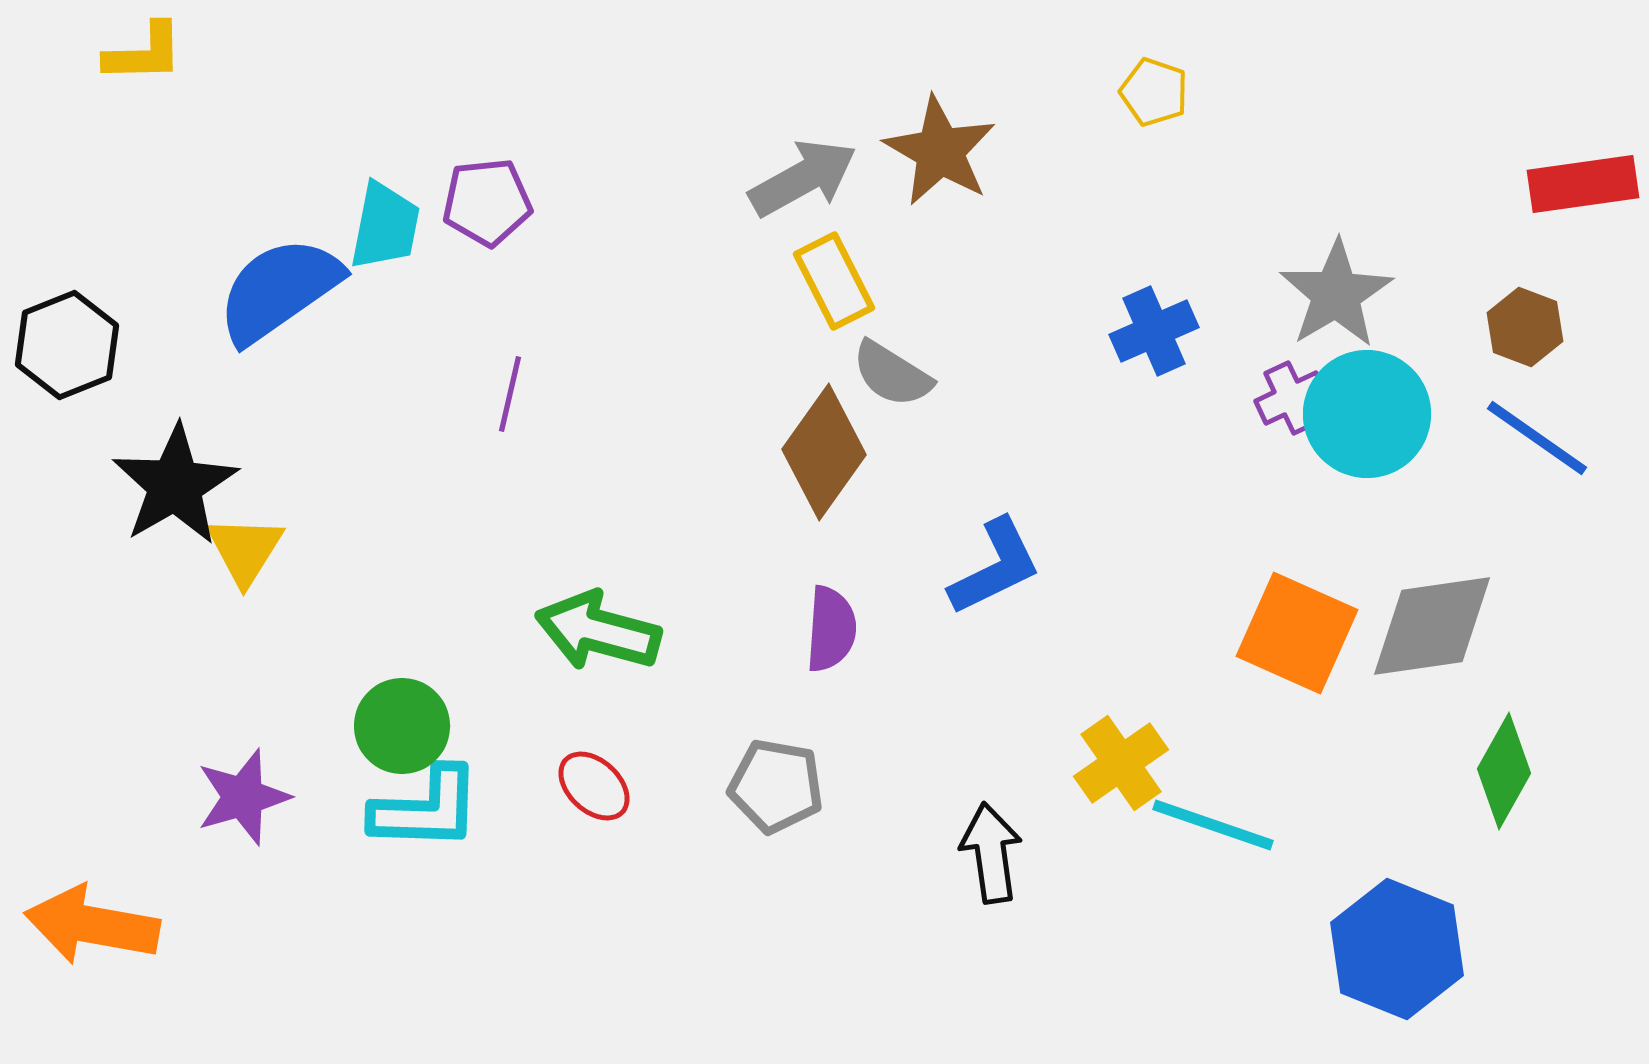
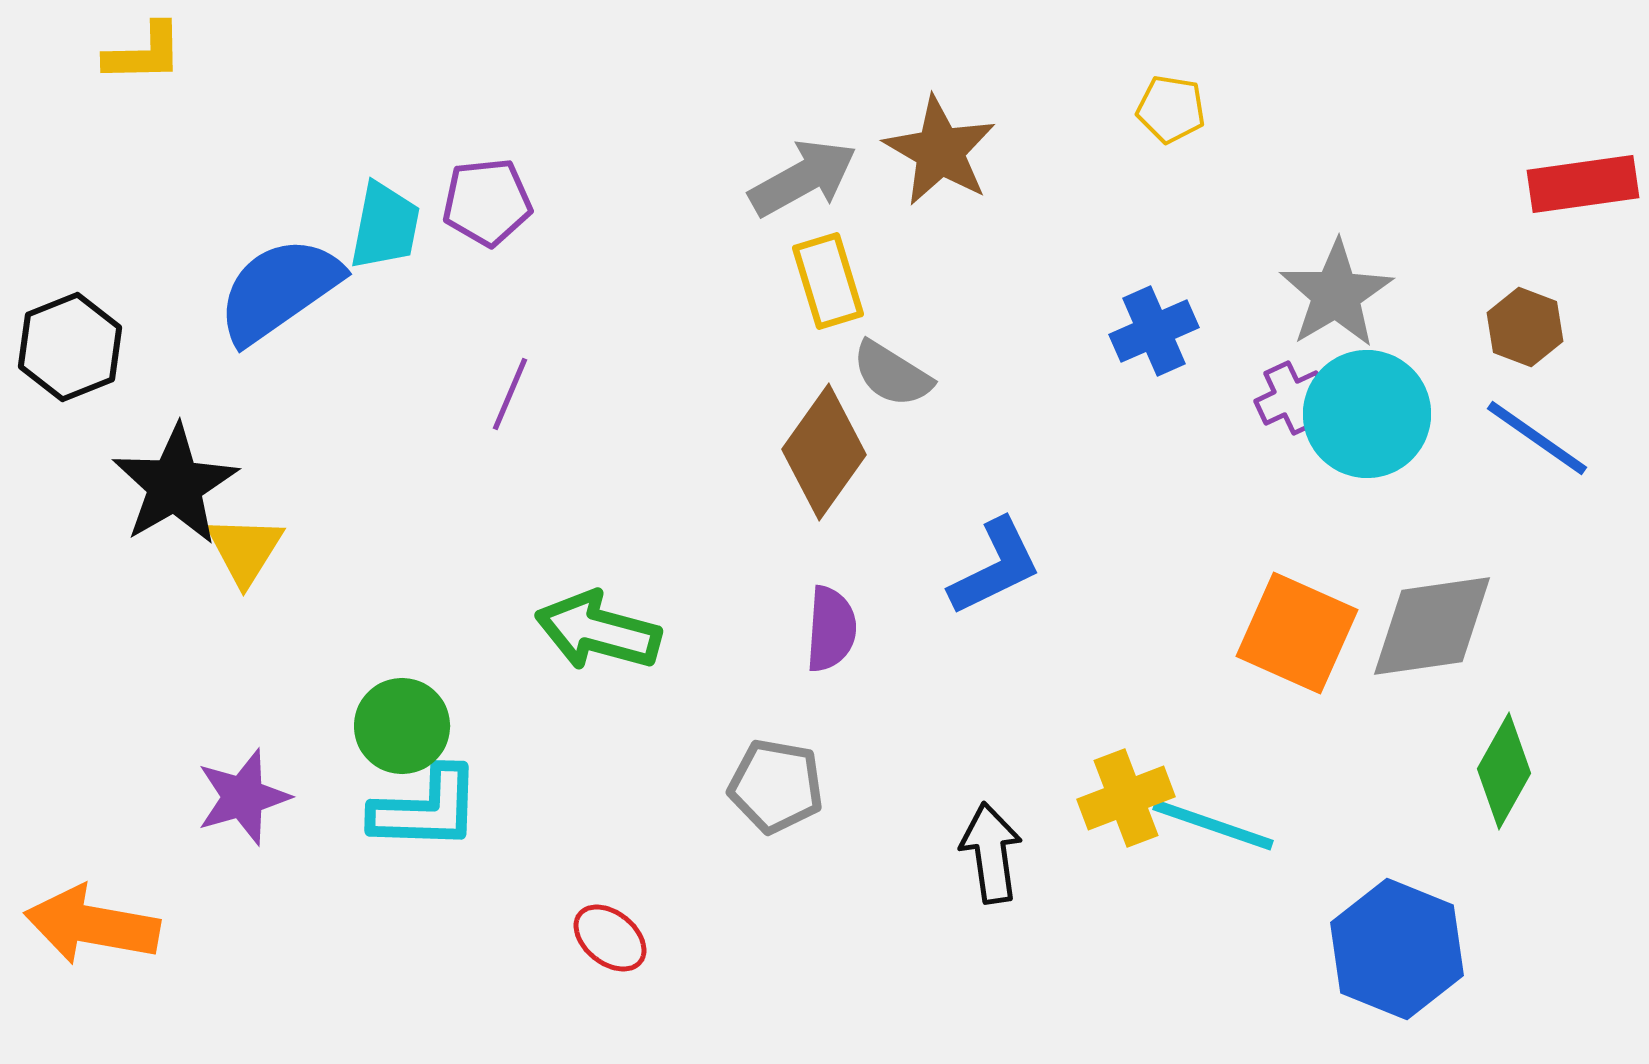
yellow pentagon: moved 17 px right, 17 px down; rotated 10 degrees counterclockwise
yellow rectangle: moved 6 px left; rotated 10 degrees clockwise
black hexagon: moved 3 px right, 2 px down
purple line: rotated 10 degrees clockwise
yellow cross: moved 5 px right, 35 px down; rotated 14 degrees clockwise
red ellipse: moved 16 px right, 152 px down; rotated 4 degrees counterclockwise
